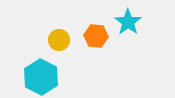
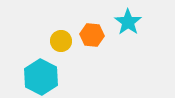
orange hexagon: moved 4 px left, 1 px up
yellow circle: moved 2 px right, 1 px down
